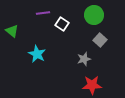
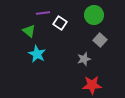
white square: moved 2 px left, 1 px up
green triangle: moved 17 px right
